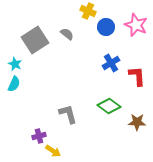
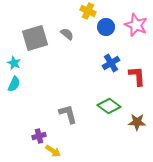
gray square: moved 2 px up; rotated 16 degrees clockwise
cyan star: moved 1 px left, 1 px up
